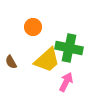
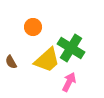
green cross: moved 2 px right; rotated 20 degrees clockwise
pink arrow: moved 3 px right
